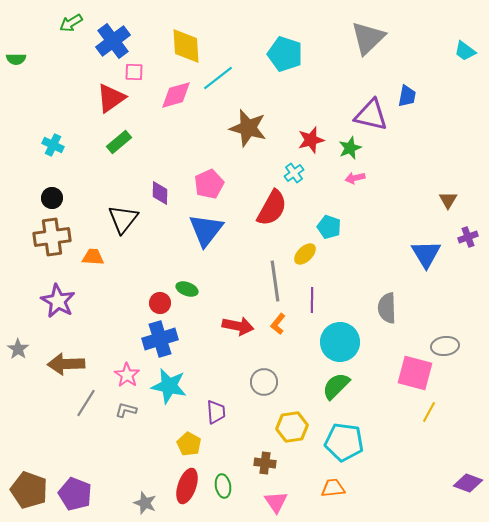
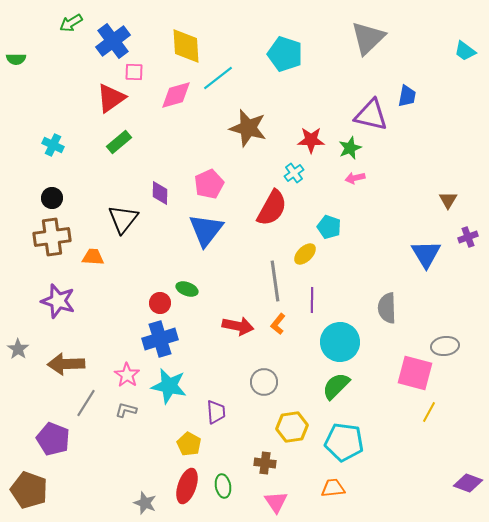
red star at (311, 140): rotated 16 degrees clockwise
purple star at (58, 301): rotated 12 degrees counterclockwise
purple pentagon at (75, 494): moved 22 px left, 55 px up
